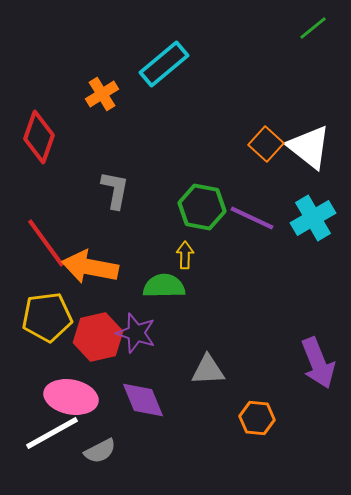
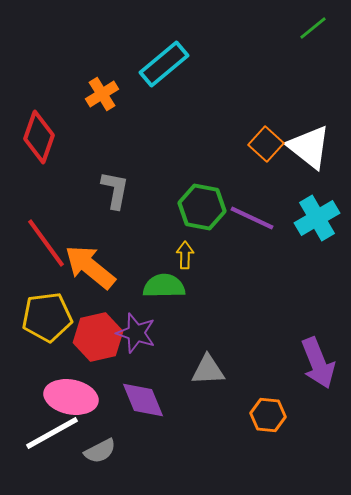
cyan cross: moved 4 px right
orange arrow: rotated 28 degrees clockwise
orange hexagon: moved 11 px right, 3 px up
